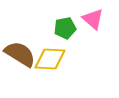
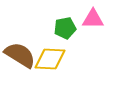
pink triangle: rotated 40 degrees counterclockwise
brown semicircle: moved 1 px down
